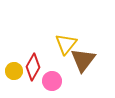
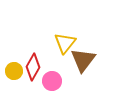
yellow triangle: moved 1 px left, 1 px up
